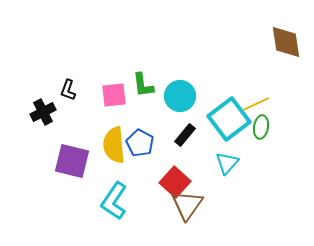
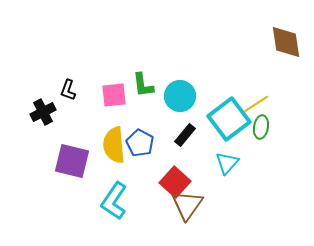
yellow line: rotated 8 degrees counterclockwise
